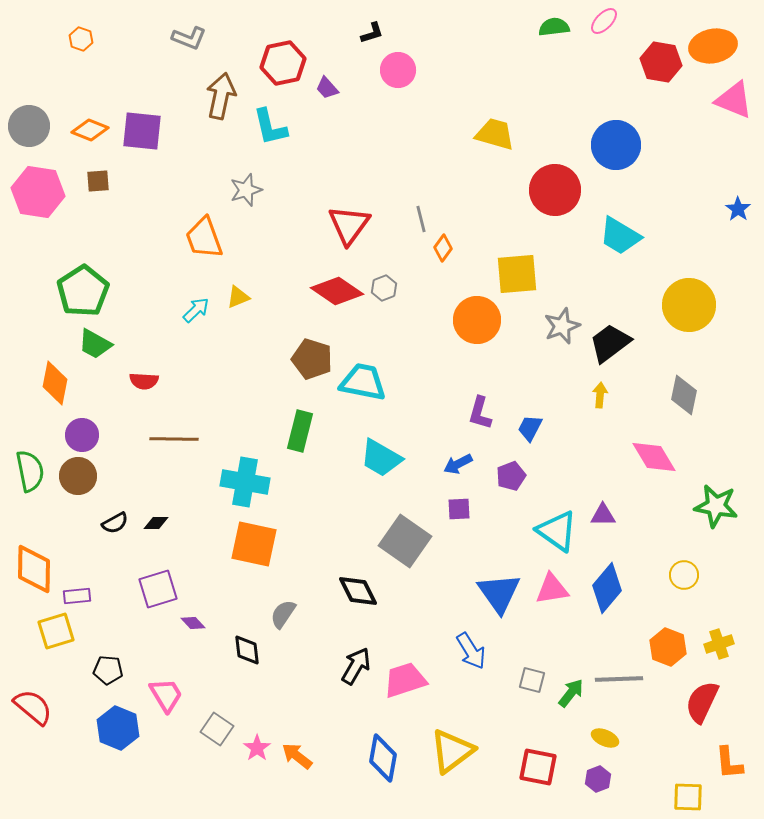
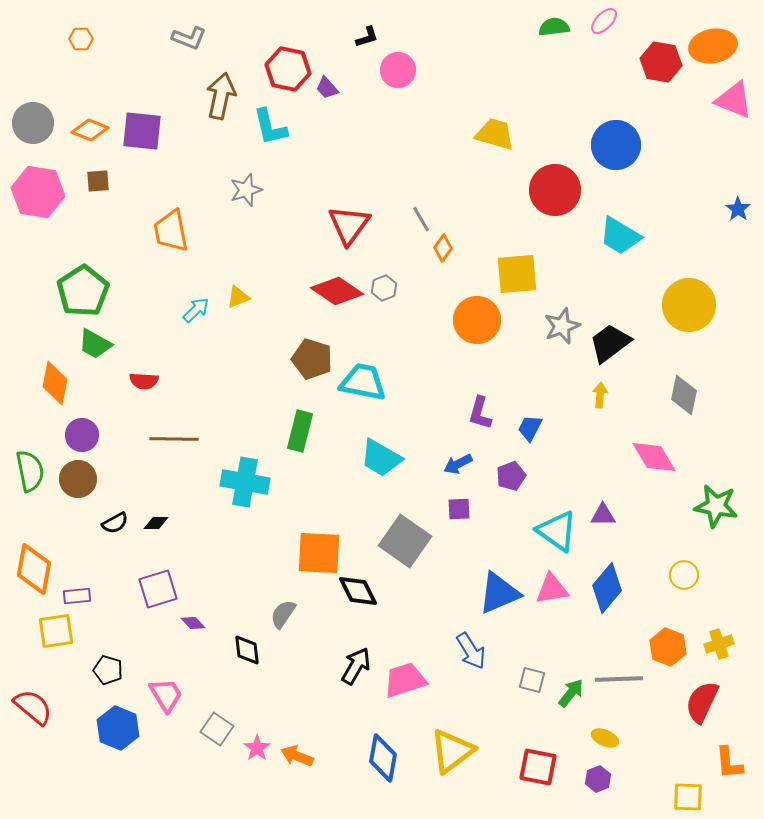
black L-shape at (372, 33): moved 5 px left, 4 px down
orange hexagon at (81, 39): rotated 20 degrees counterclockwise
red hexagon at (283, 63): moved 5 px right, 6 px down; rotated 24 degrees clockwise
gray circle at (29, 126): moved 4 px right, 3 px up
gray line at (421, 219): rotated 16 degrees counterclockwise
orange trapezoid at (204, 238): moved 33 px left, 7 px up; rotated 9 degrees clockwise
brown circle at (78, 476): moved 3 px down
orange square at (254, 544): moved 65 px right, 9 px down; rotated 9 degrees counterclockwise
orange diamond at (34, 569): rotated 9 degrees clockwise
blue triangle at (499, 593): rotated 42 degrees clockwise
yellow square at (56, 631): rotated 9 degrees clockwise
black pentagon at (108, 670): rotated 12 degrees clockwise
orange arrow at (297, 756): rotated 16 degrees counterclockwise
